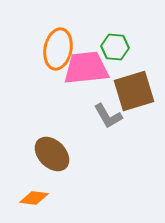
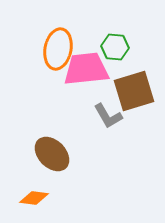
pink trapezoid: moved 1 px down
